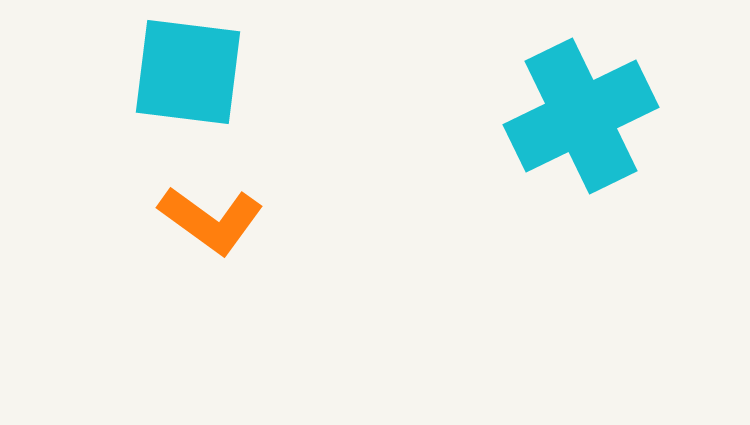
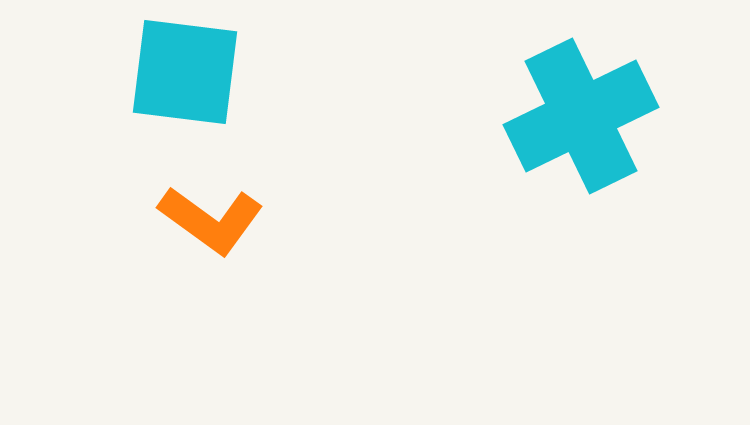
cyan square: moved 3 px left
